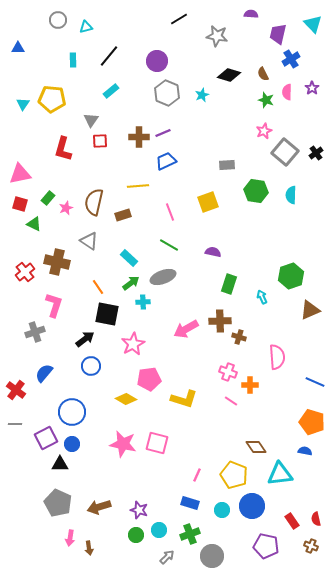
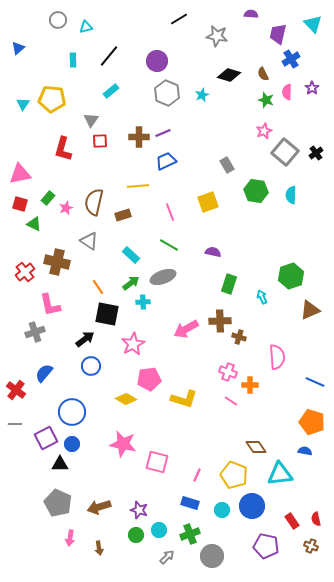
blue triangle at (18, 48): rotated 40 degrees counterclockwise
gray rectangle at (227, 165): rotated 63 degrees clockwise
cyan rectangle at (129, 258): moved 2 px right, 3 px up
pink L-shape at (54, 305): moved 4 px left; rotated 150 degrees clockwise
pink square at (157, 443): moved 19 px down
brown arrow at (89, 548): moved 10 px right
